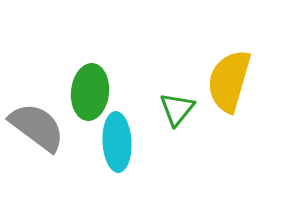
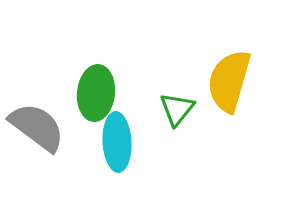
green ellipse: moved 6 px right, 1 px down
